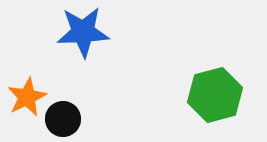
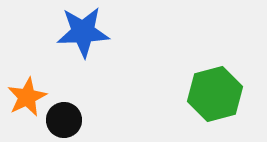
green hexagon: moved 1 px up
black circle: moved 1 px right, 1 px down
